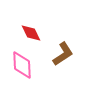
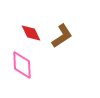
brown L-shape: moved 1 px left, 18 px up
